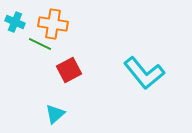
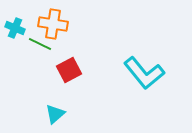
cyan cross: moved 6 px down
